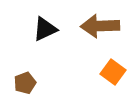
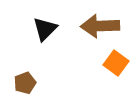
black triangle: rotated 20 degrees counterclockwise
orange square: moved 3 px right, 9 px up
